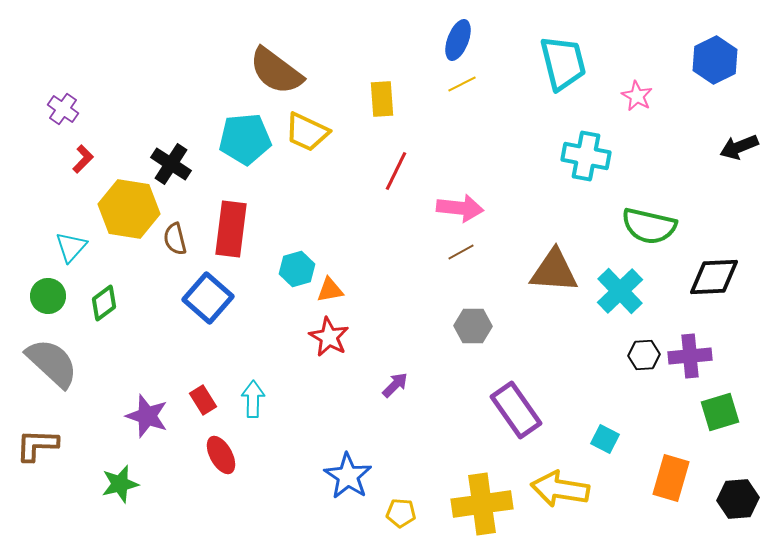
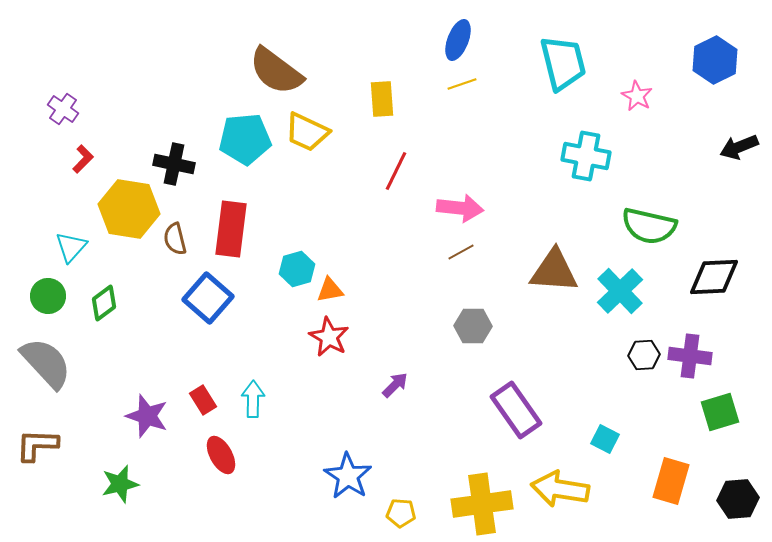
yellow line at (462, 84): rotated 8 degrees clockwise
black cross at (171, 164): moved 3 px right; rotated 21 degrees counterclockwise
purple cross at (690, 356): rotated 12 degrees clockwise
gray semicircle at (52, 363): moved 6 px left; rotated 4 degrees clockwise
orange rectangle at (671, 478): moved 3 px down
